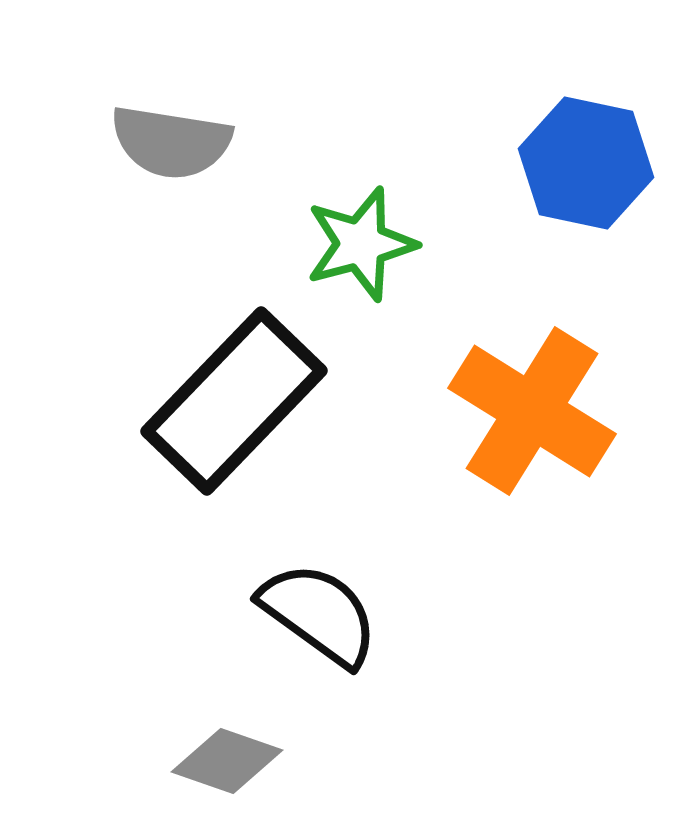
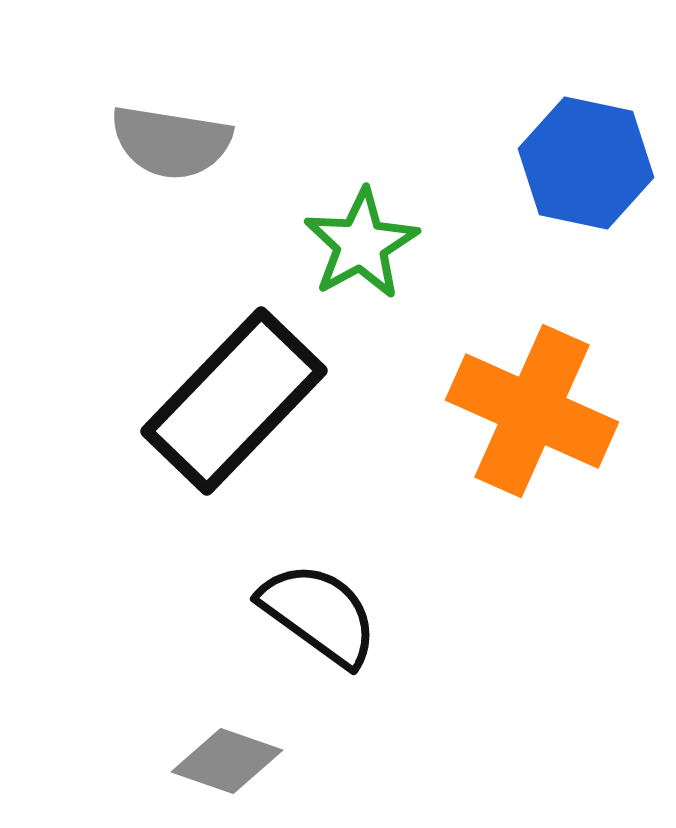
green star: rotated 14 degrees counterclockwise
orange cross: rotated 8 degrees counterclockwise
